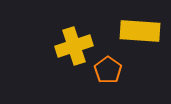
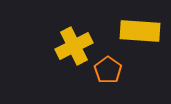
yellow cross: rotated 9 degrees counterclockwise
